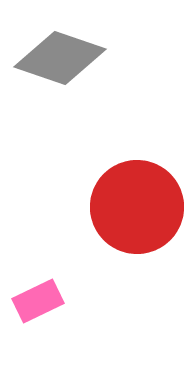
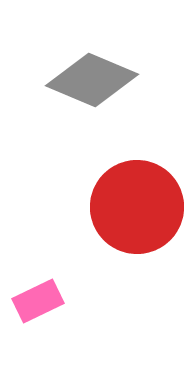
gray diamond: moved 32 px right, 22 px down; rotated 4 degrees clockwise
